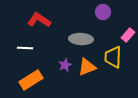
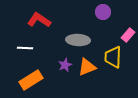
gray ellipse: moved 3 px left, 1 px down
